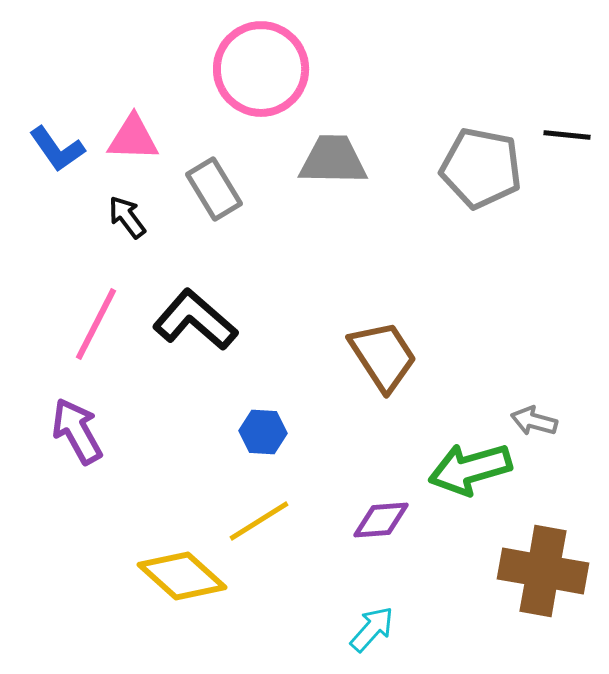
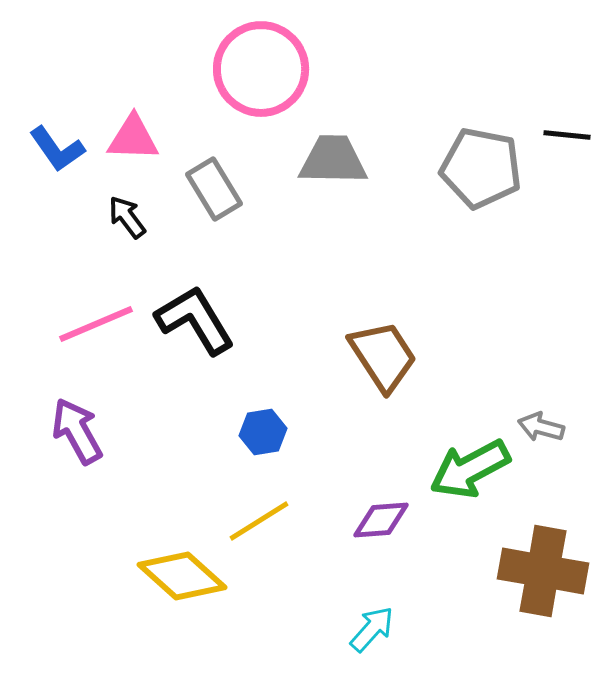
black L-shape: rotated 18 degrees clockwise
pink line: rotated 40 degrees clockwise
gray arrow: moved 7 px right, 6 px down
blue hexagon: rotated 12 degrees counterclockwise
green arrow: rotated 12 degrees counterclockwise
